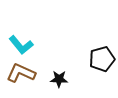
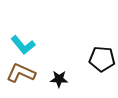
cyan L-shape: moved 2 px right
black pentagon: rotated 20 degrees clockwise
